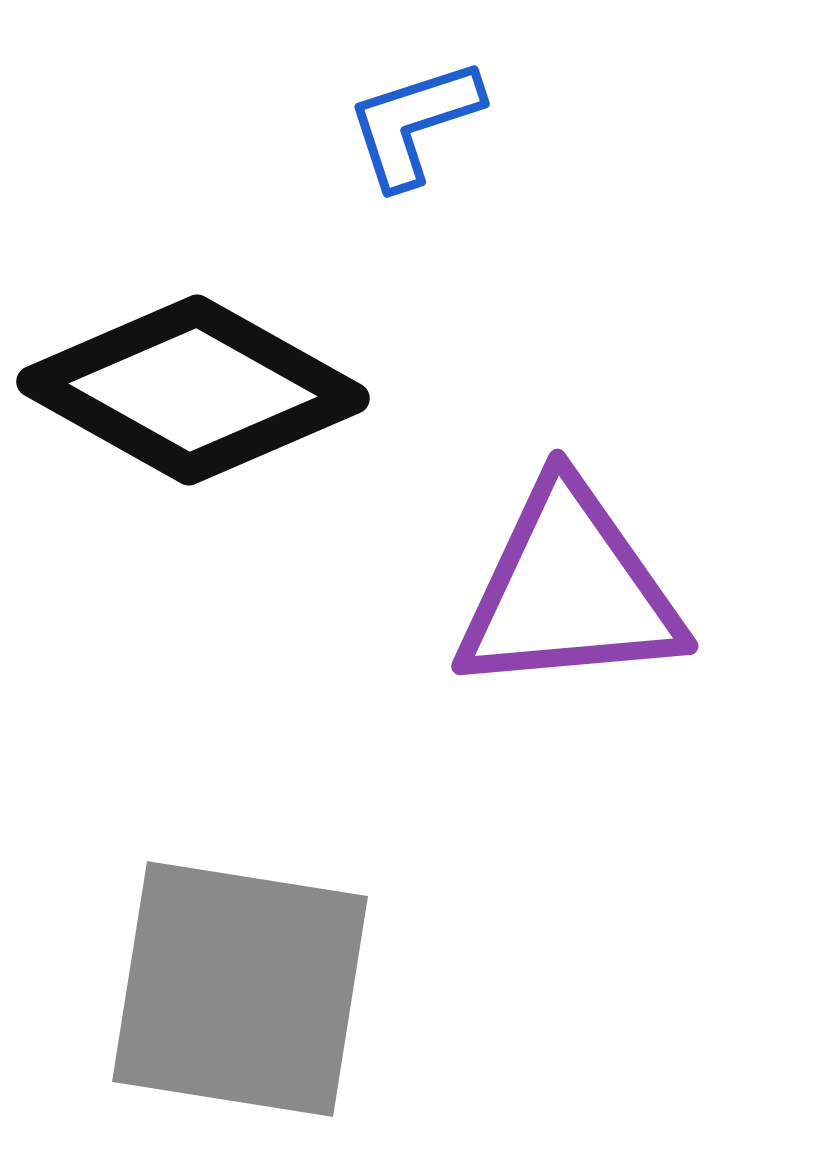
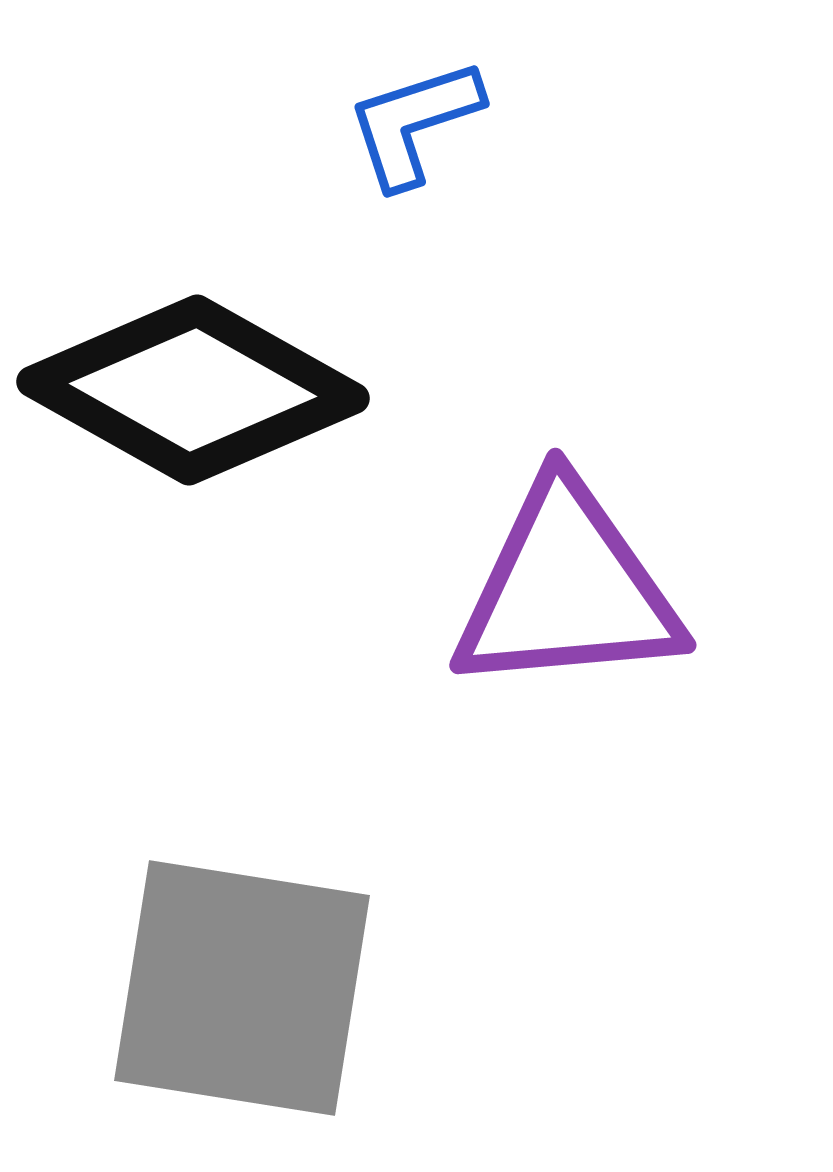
purple triangle: moved 2 px left, 1 px up
gray square: moved 2 px right, 1 px up
